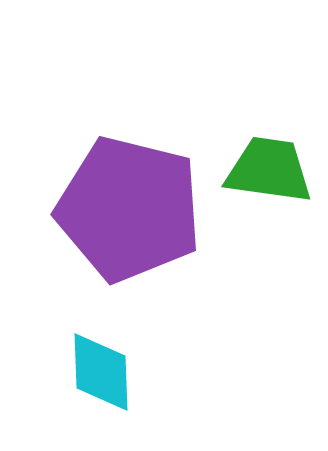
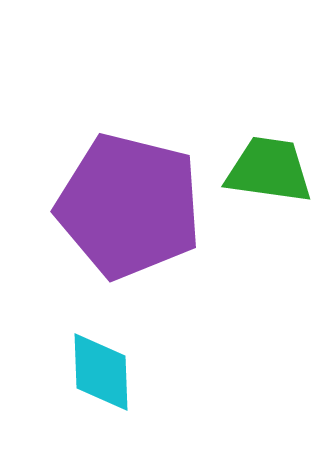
purple pentagon: moved 3 px up
